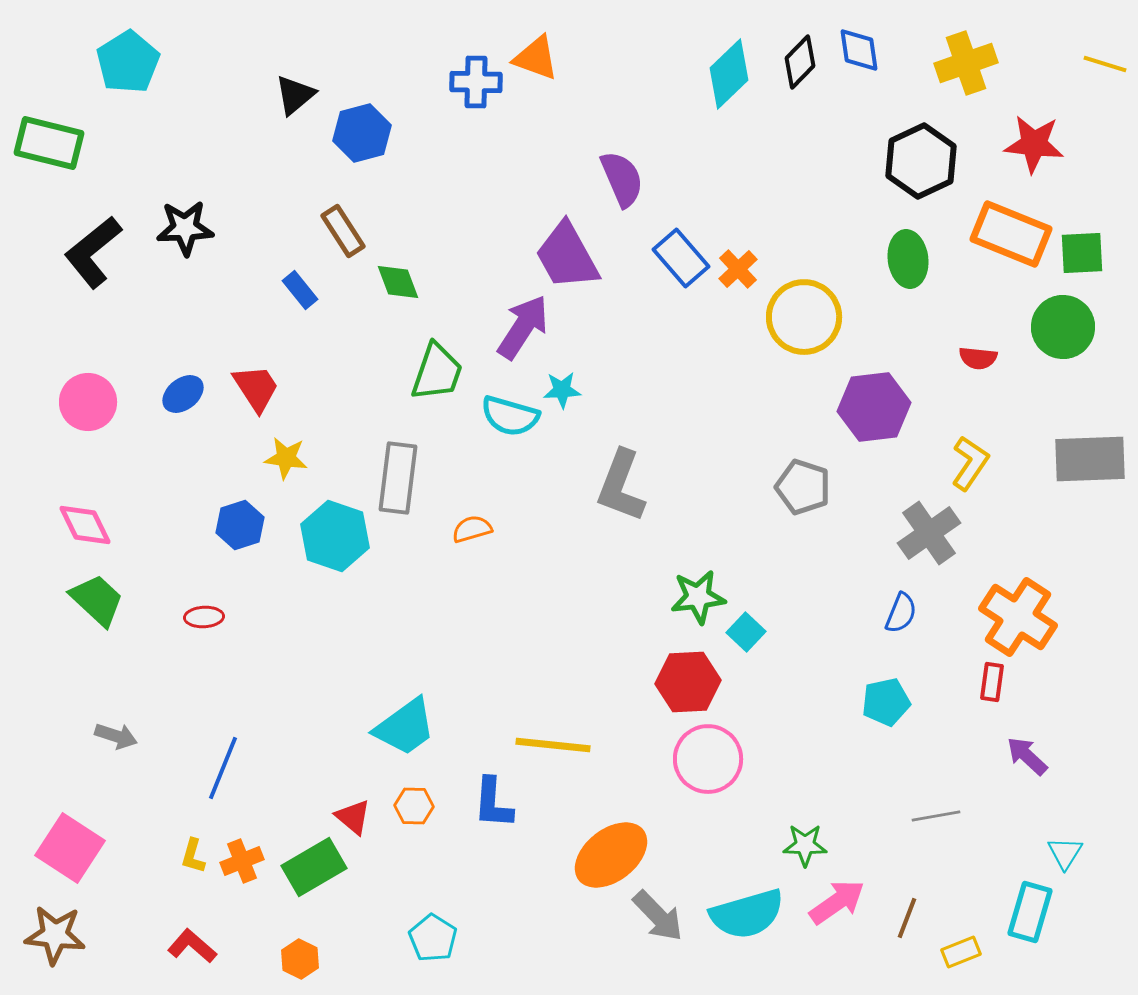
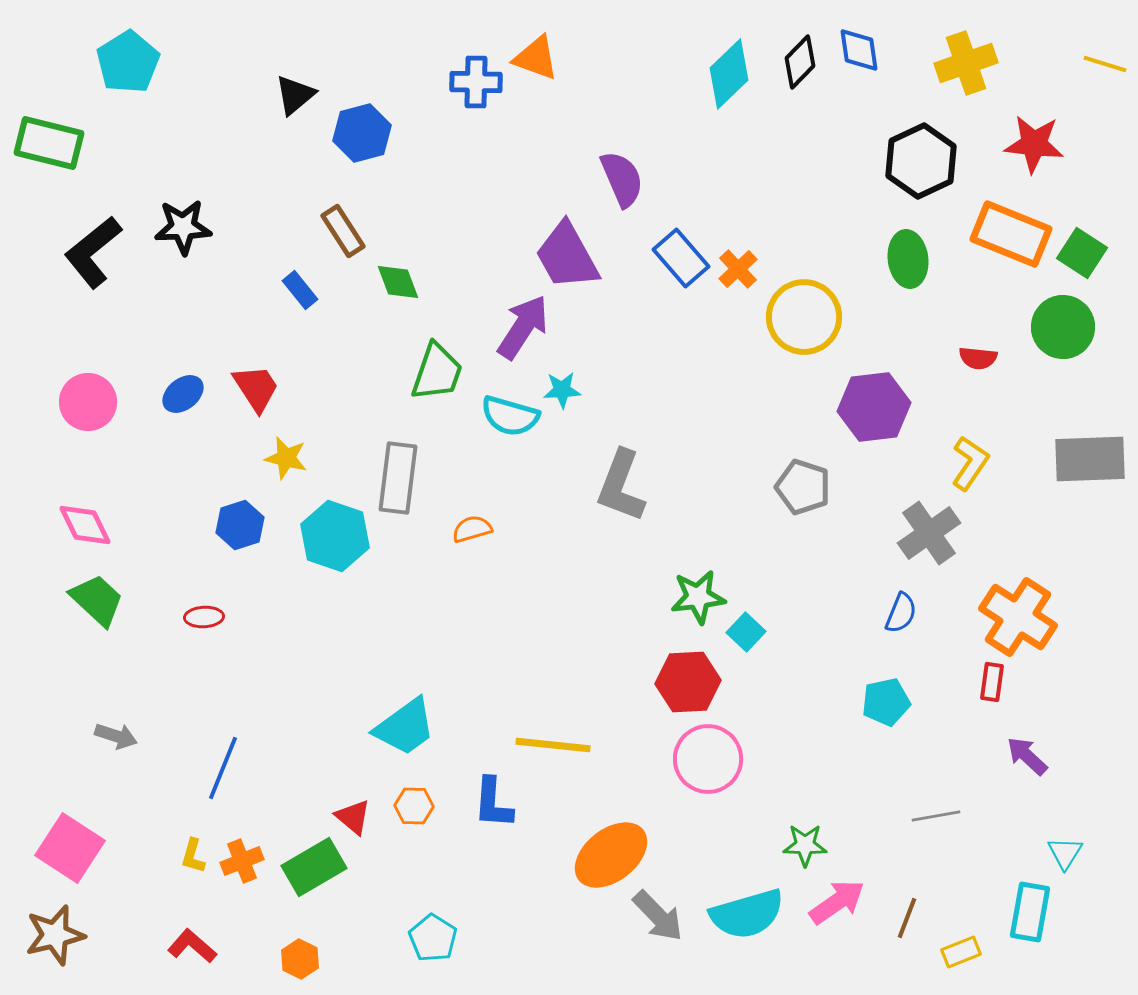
black star at (185, 228): moved 2 px left, 1 px up
green square at (1082, 253): rotated 36 degrees clockwise
yellow star at (286, 458): rotated 6 degrees clockwise
cyan rectangle at (1030, 912): rotated 6 degrees counterclockwise
brown star at (55, 935): rotated 20 degrees counterclockwise
